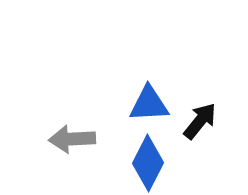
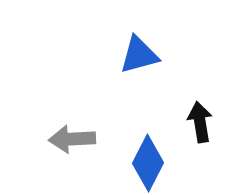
blue triangle: moved 10 px left, 49 px up; rotated 12 degrees counterclockwise
black arrow: moved 1 px down; rotated 48 degrees counterclockwise
